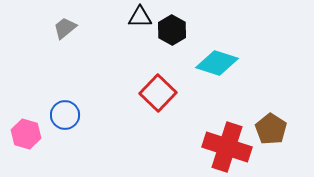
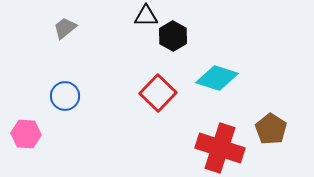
black triangle: moved 6 px right, 1 px up
black hexagon: moved 1 px right, 6 px down
cyan diamond: moved 15 px down
blue circle: moved 19 px up
pink hexagon: rotated 12 degrees counterclockwise
red cross: moved 7 px left, 1 px down
